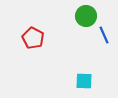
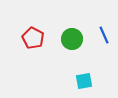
green circle: moved 14 px left, 23 px down
cyan square: rotated 12 degrees counterclockwise
